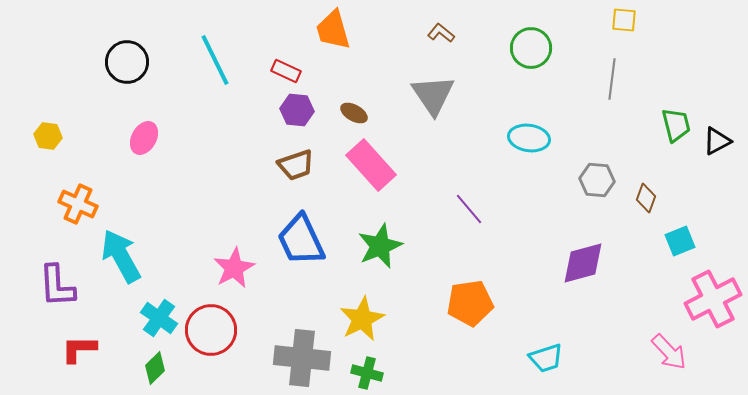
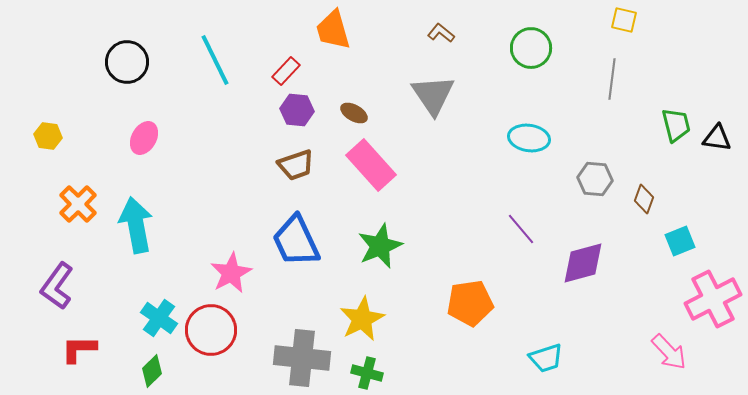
yellow square: rotated 8 degrees clockwise
red rectangle: rotated 72 degrees counterclockwise
black triangle: moved 3 px up; rotated 36 degrees clockwise
gray hexagon: moved 2 px left, 1 px up
brown diamond: moved 2 px left, 1 px down
orange cross: rotated 21 degrees clockwise
purple line: moved 52 px right, 20 px down
blue trapezoid: moved 5 px left, 1 px down
cyan arrow: moved 15 px right, 31 px up; rotated 18 degrees clockwise
pink star: moved 3 px left, 5 px down
purple L-shape: rotated 39 degrees clockwise
green diamond: moved 3 px left, 3 px down
